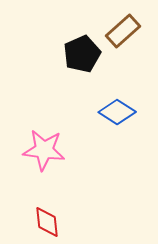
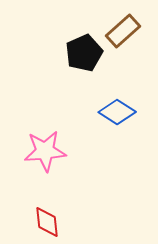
black pentagon: moved 2 px right, 1 px up
pink star: moved 1 px right, 1 px down; rotated 12 degrees counterclockwise
